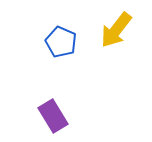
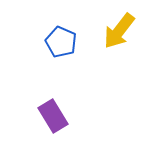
yellow arrow: moved 3 px right, 1 px down
